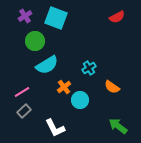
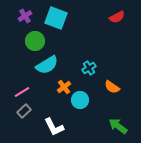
white L-shape: moved 1 px left, 1 px up
